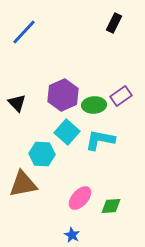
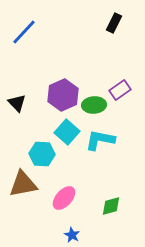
purple rectangle: moved 1 px left, 6 px up
pink ellipse: moved 16 px left
green diamond: rotated 10 degrees counterclockwise
